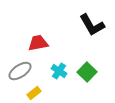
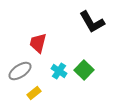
black L-shape: moved 3 px up
red trapezoid: rotated 65 degrees counterclockwise
green square: moved 3 px left, 2 px up
